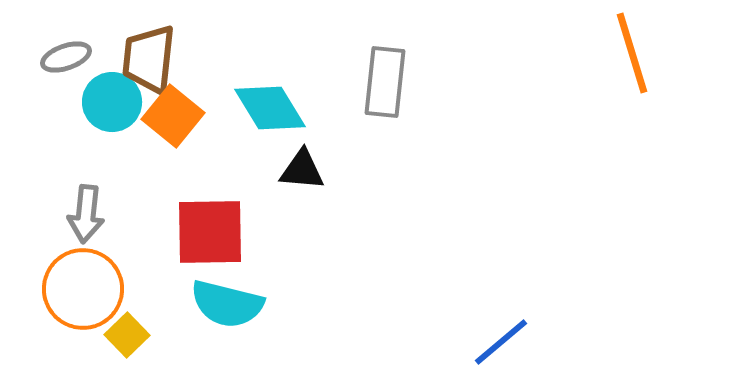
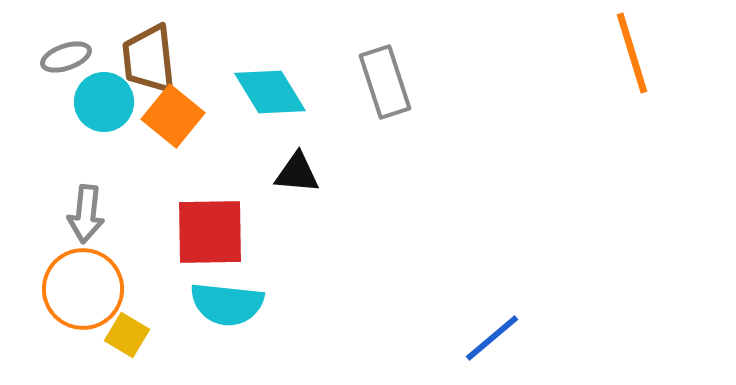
brown trapezoid: rotated 12 degrees counterclockwise
gray rectangle: rotated 24 degrees counterclockwise
cyan circle: moved 8 px left
cyan diamond: moved 16 px up
black triangle: moved 5 px left, 3 px down
cyan semicircle: rotated 8 degrees counterclockwise
yellow square: rotated 15 degrees counterclockwise
blue line: moved 9 px left, 4 px up
